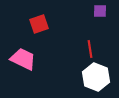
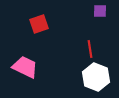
pink trapezoid: moved 2 px right, 8 px down
